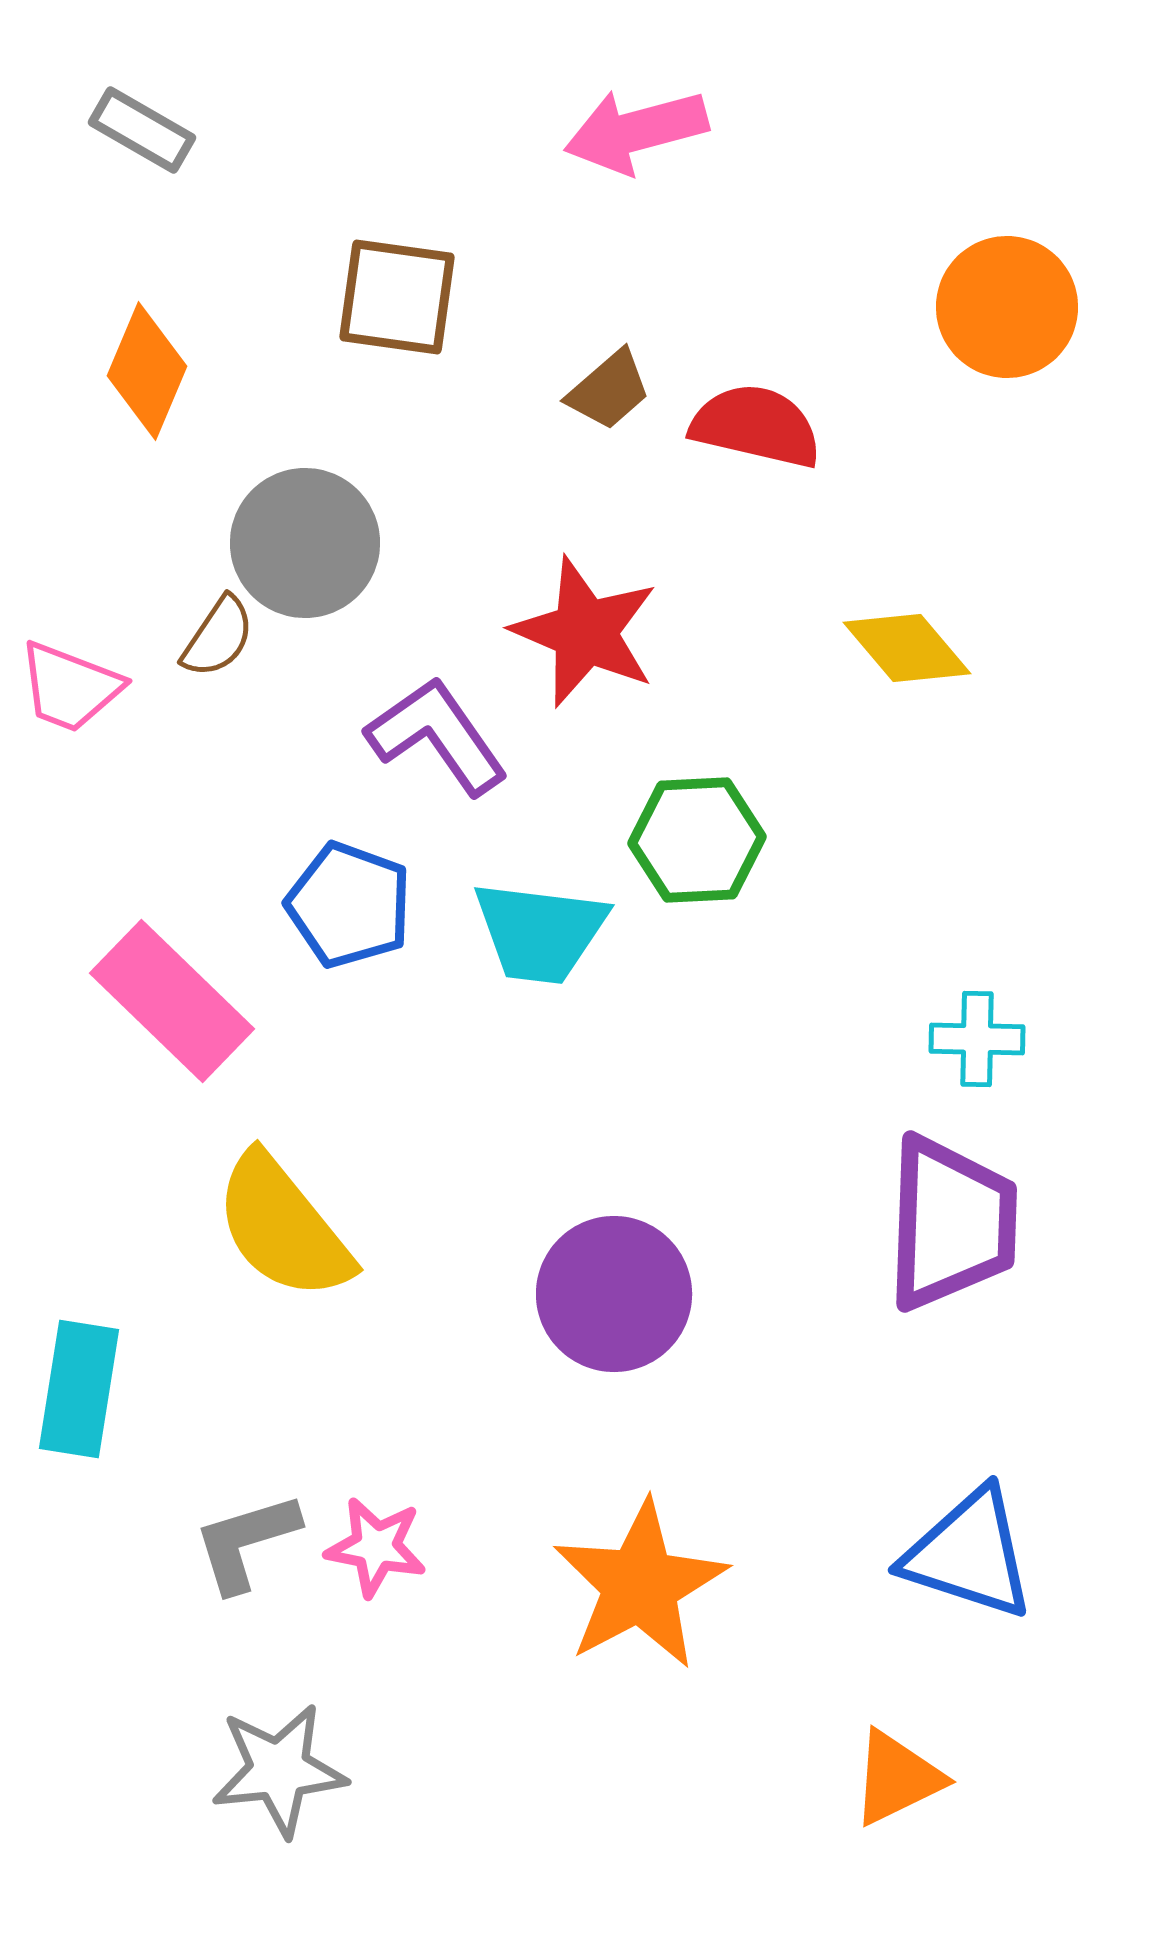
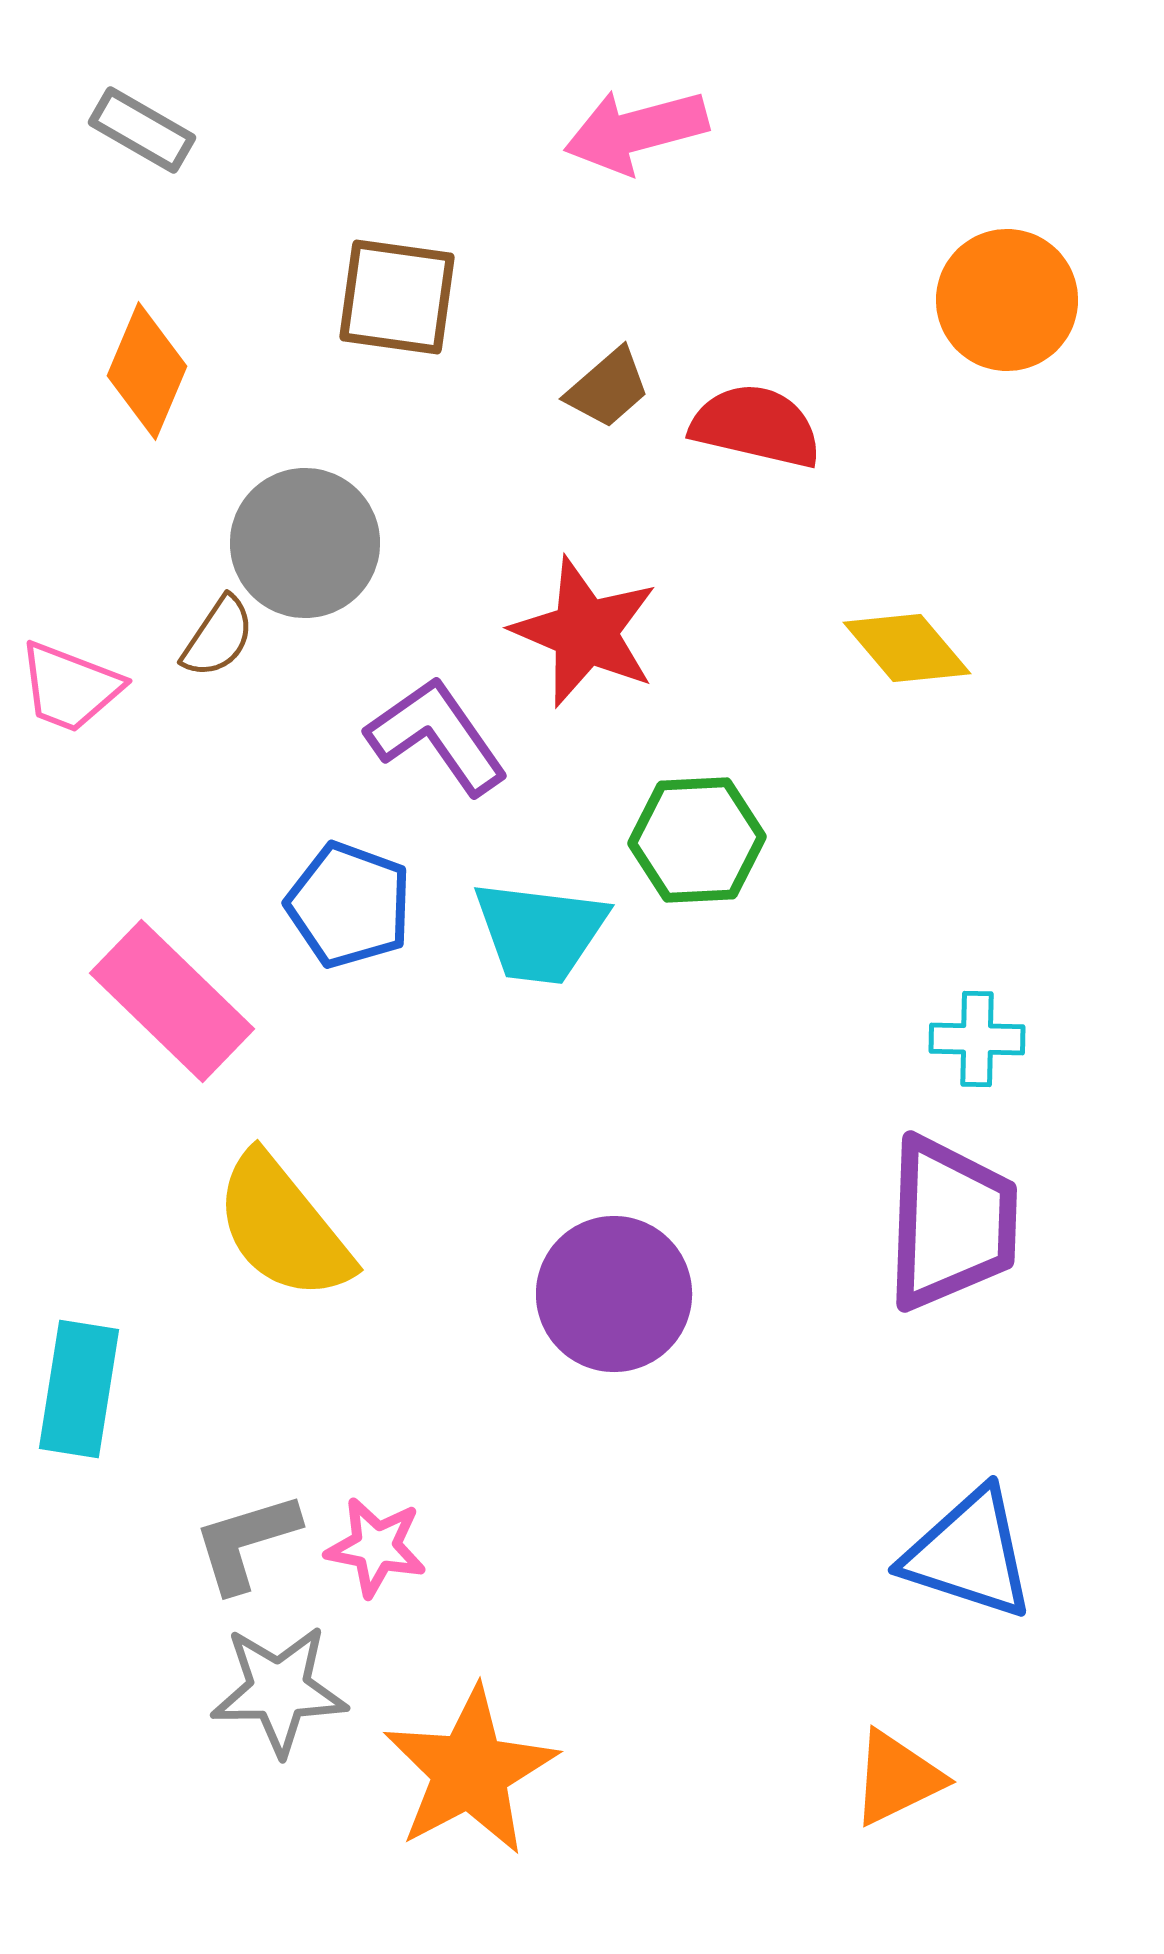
orange circle: moved 7 px up
brown trapezoid: moved 1 px left, 2 px up
orange star: moved 170 px left, 186 px down
gray star: moved 80 px up; rotated 5 degrees clockwise
